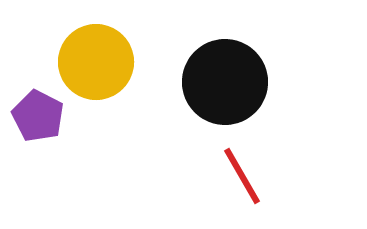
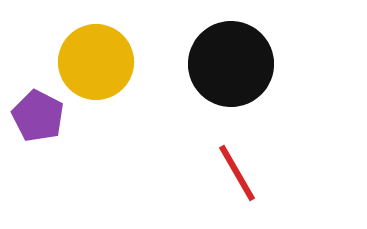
black circle: moved 6 px right, 18 px up
red line: moved 5 px left, 3 px up
